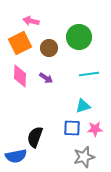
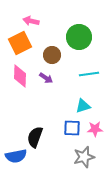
brown circle: moved 3 px right, 7 px down
